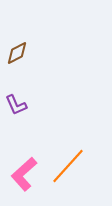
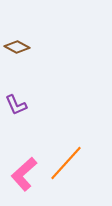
brown diamond: moved 6 px up; rotated 55 degrees clockwise
orange line: moved 2 px left, 3 px up
